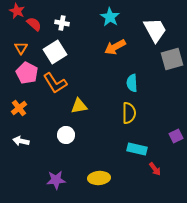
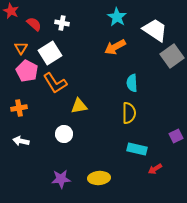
red star: moved 6 px left
cyan star: moved 7 px right
white trapezoid: rotated 28 degrees counterclockwise
white square: moved 5 px left, 1 px down
gray square: moved 3 px up; rotated 20 degrees counterclockwise
pink pentagon: moved 2 px up
orange cross: rotated 28 degrees clockwise
white circle: moved 2 px left, 1 px up
red arrow: rotated 96 degrees clockwise
purple star: moved 5 px right, 1 px up
